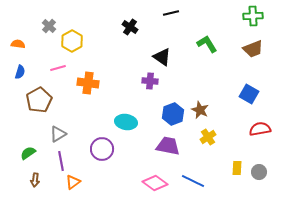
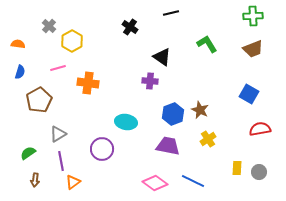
yellow cross: moved 2 px down
